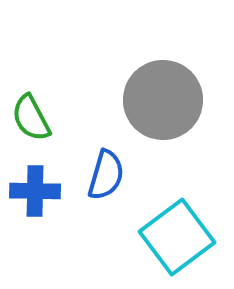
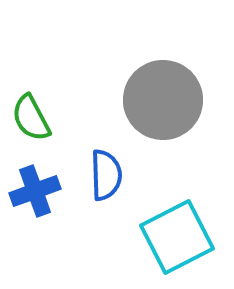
blue semicircle: rotated 18 degrees counterclockwise
blue cross: rotated 21 degrees counterclockwise
cyan square: rotated 10 degrees clockwise
